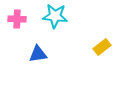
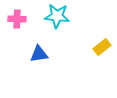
cyan star: moved 2 px right
blue triangle: moved 1 px right
